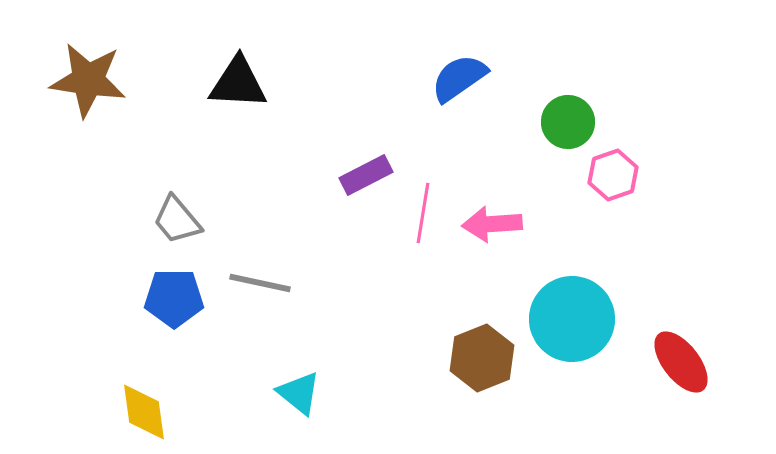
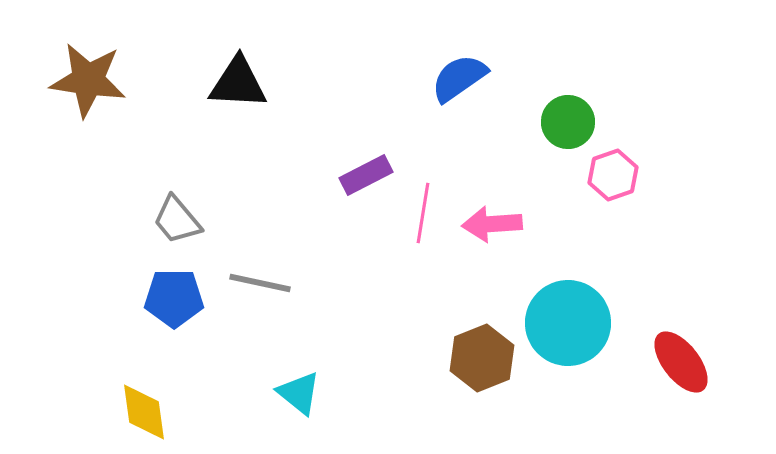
cyan circle: moved 4 px left, 4 px down
